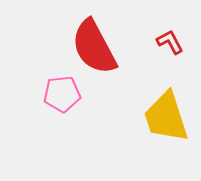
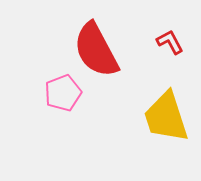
red semicircle: moved 2 px right, 3 px down
pink pentagon: moved 1 px right, 1 px up; rotated 15 degrees counterclockwise
